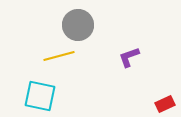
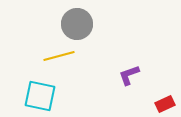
gray circle: moved 1 px left, 1 px up
purple L-shape: moved 18 px down
